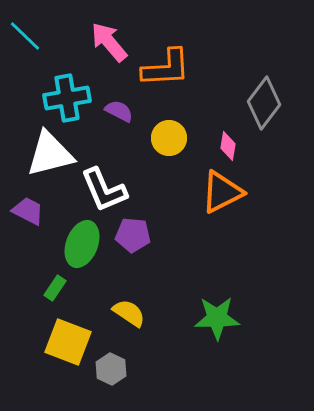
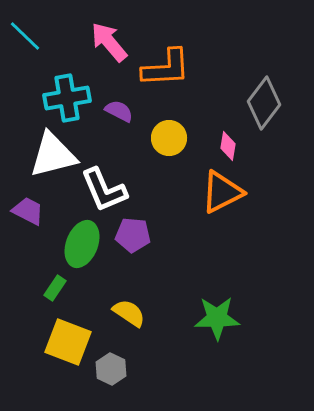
white triangle: moved 3 px right, 1 px down
